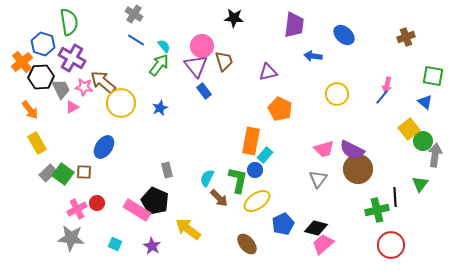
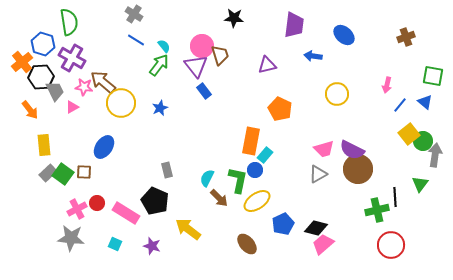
brown trapezoid at (224, 61): moved 4 px left, 6 px up
purple triangle at (268, 72): moved 1 px left, 7 px up
gray trapezoid at (61, 89): moved 6 px left, 2 px down
blue line at (382, 97): moved 18 px right, 8 px down
yellow square at (409, 129): moved 5 px down
yellow rectangle at (37, 143): moved 7 px right, 2 px down; rotated 25 degrees clockwise
gray triangle at (318, 179): moved 5 px up; rotated 24 degrees clockwise
pink rectangle at (137, 210): moved 11 px left, 3 px down
purple star at (152, 246): rotated 12 degrees counterclockwise
